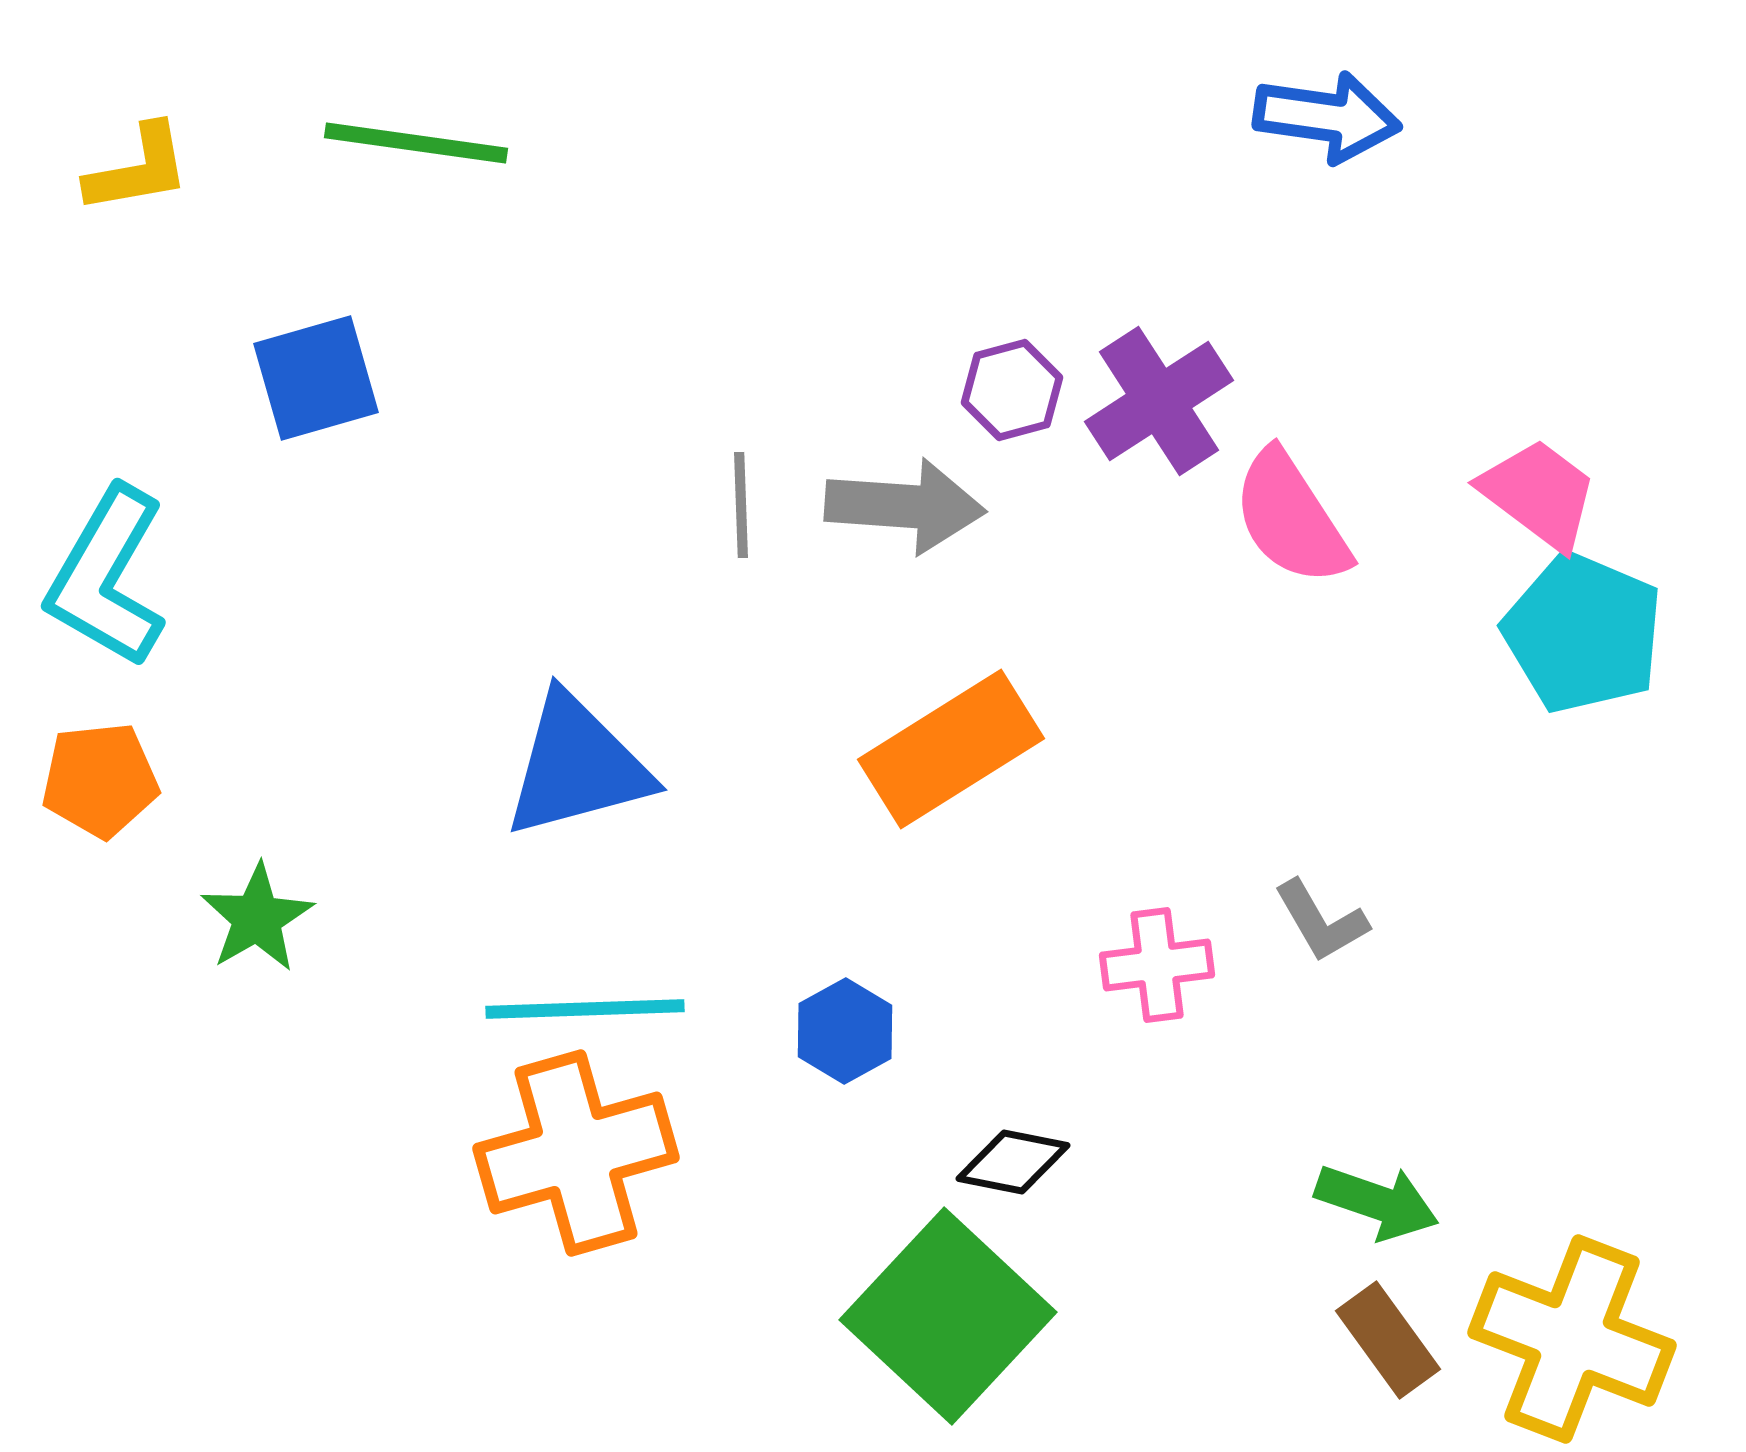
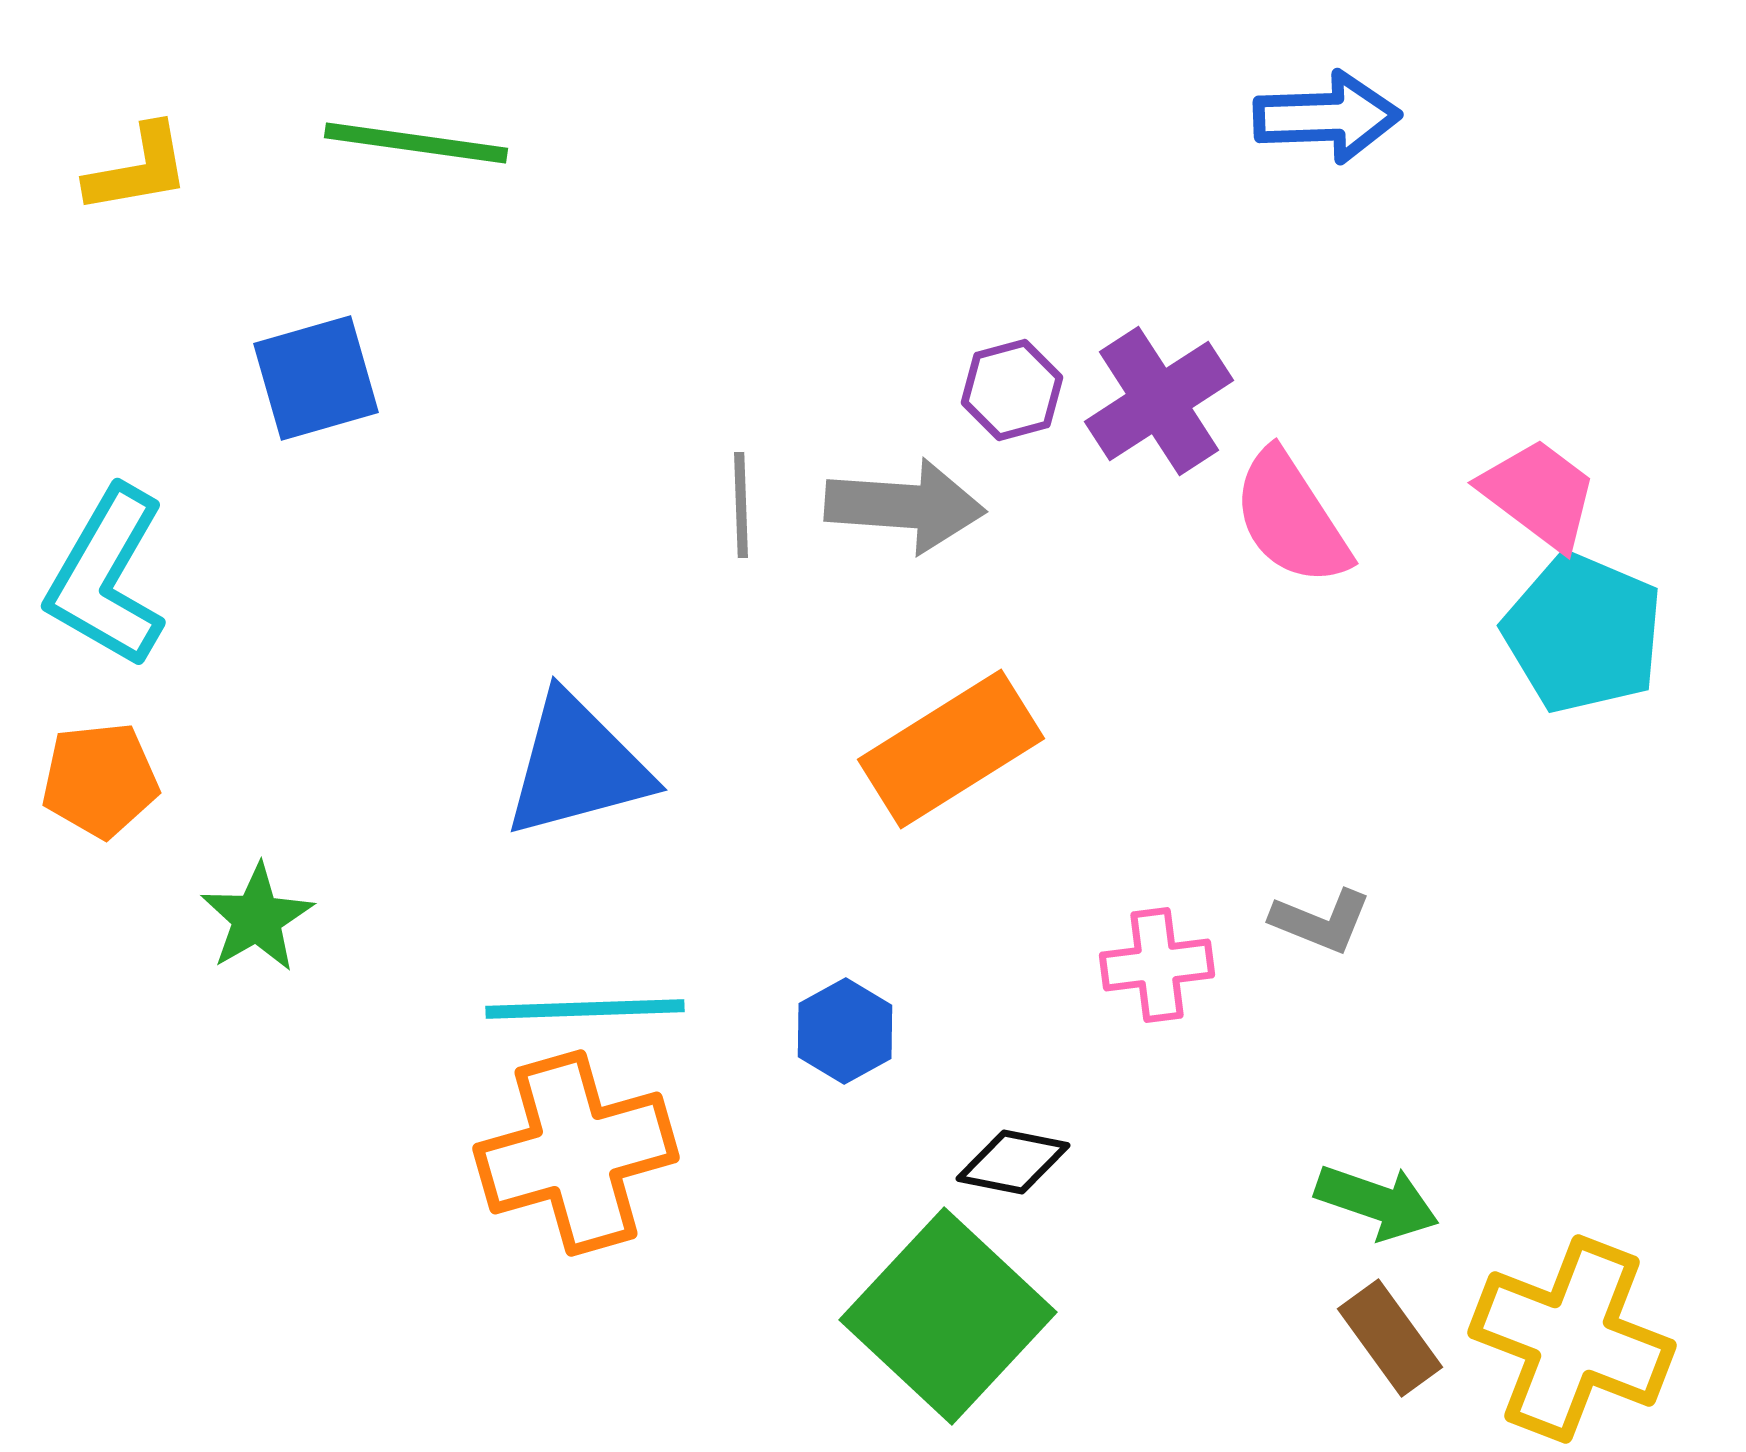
blue arrow: rotated 10 degrees counterclockwise
gray L-shape: rotated 38 degrees counterclockwise
brown rectangle: moved 2 px right, 2 px up
